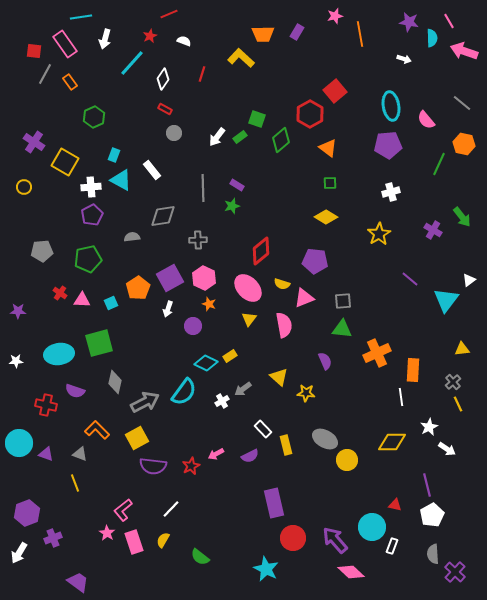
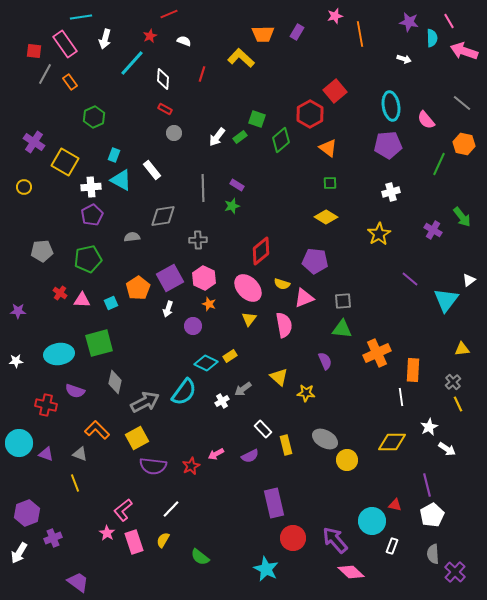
white diamond at (163, 79): rotated 30 degrees counterclockwise
cyan circle at (372, 527): moved 6 px up
